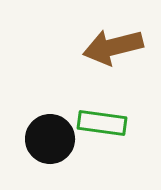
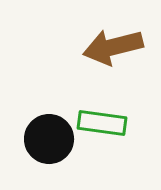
black circle: moved 1 px left
